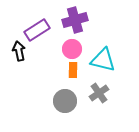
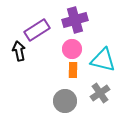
gray cross: moved 1 px right
